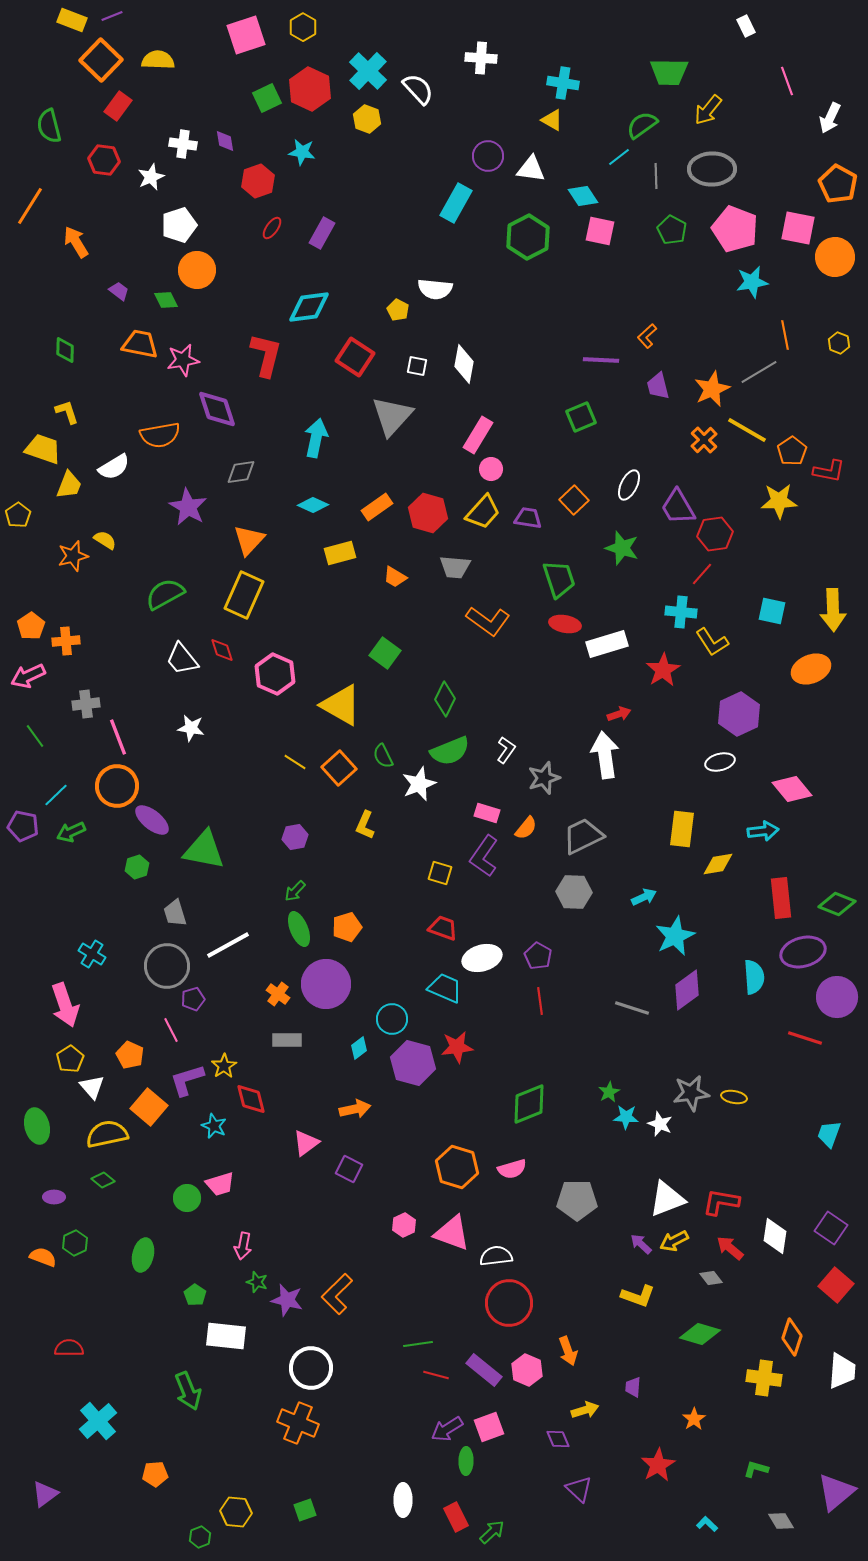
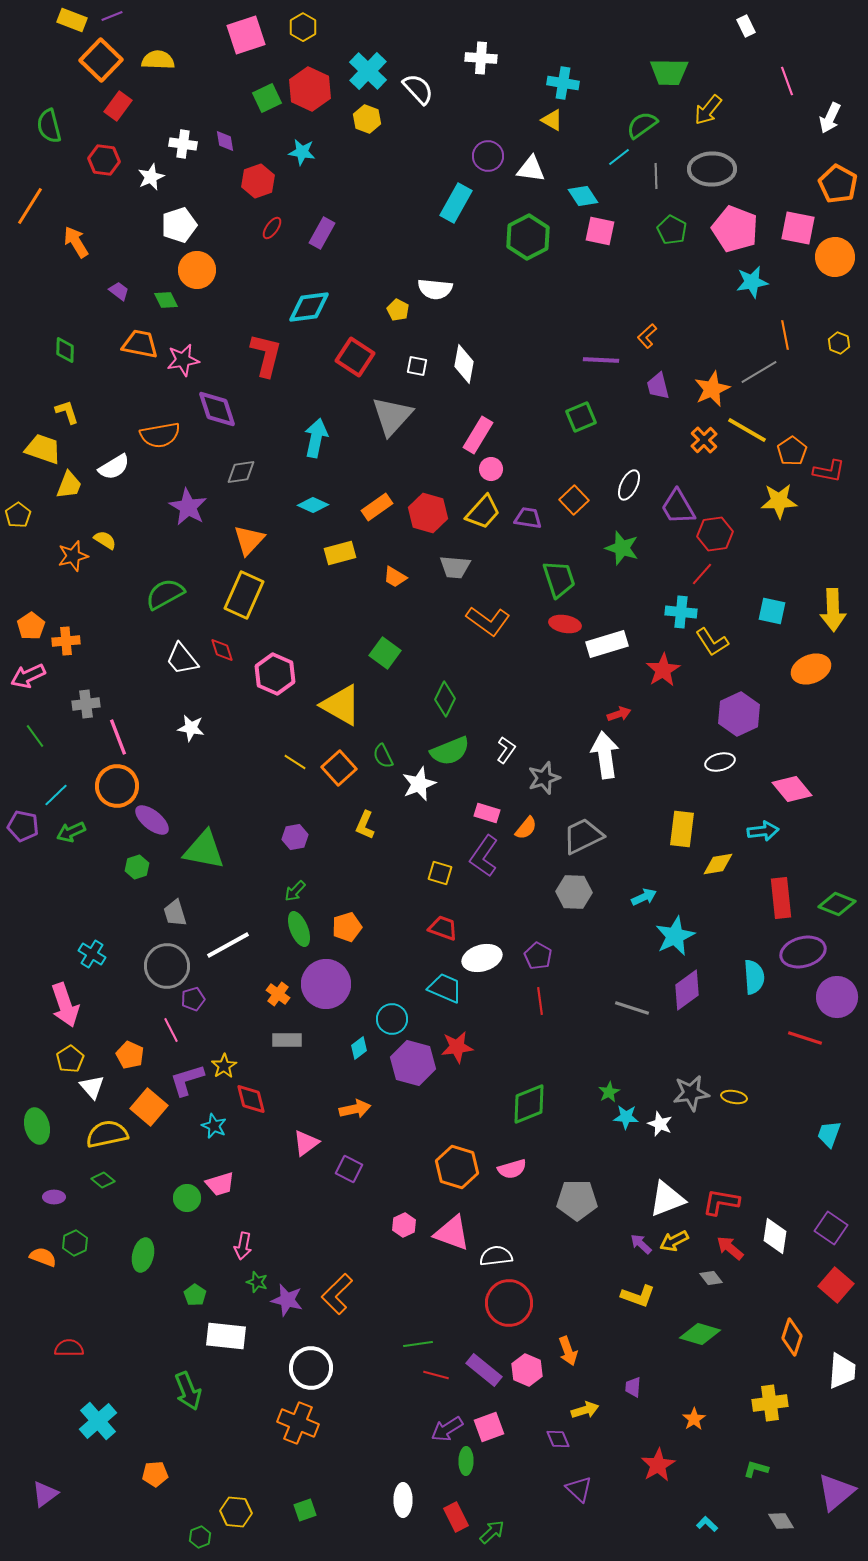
yellow cross at (764, 1378): moved 6 px right, 25 px down; rotated 16 degrees counterclockwise
